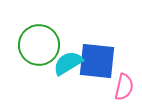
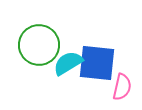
blue square: moved 2 px down
pink semicircle: moved 2 px left
